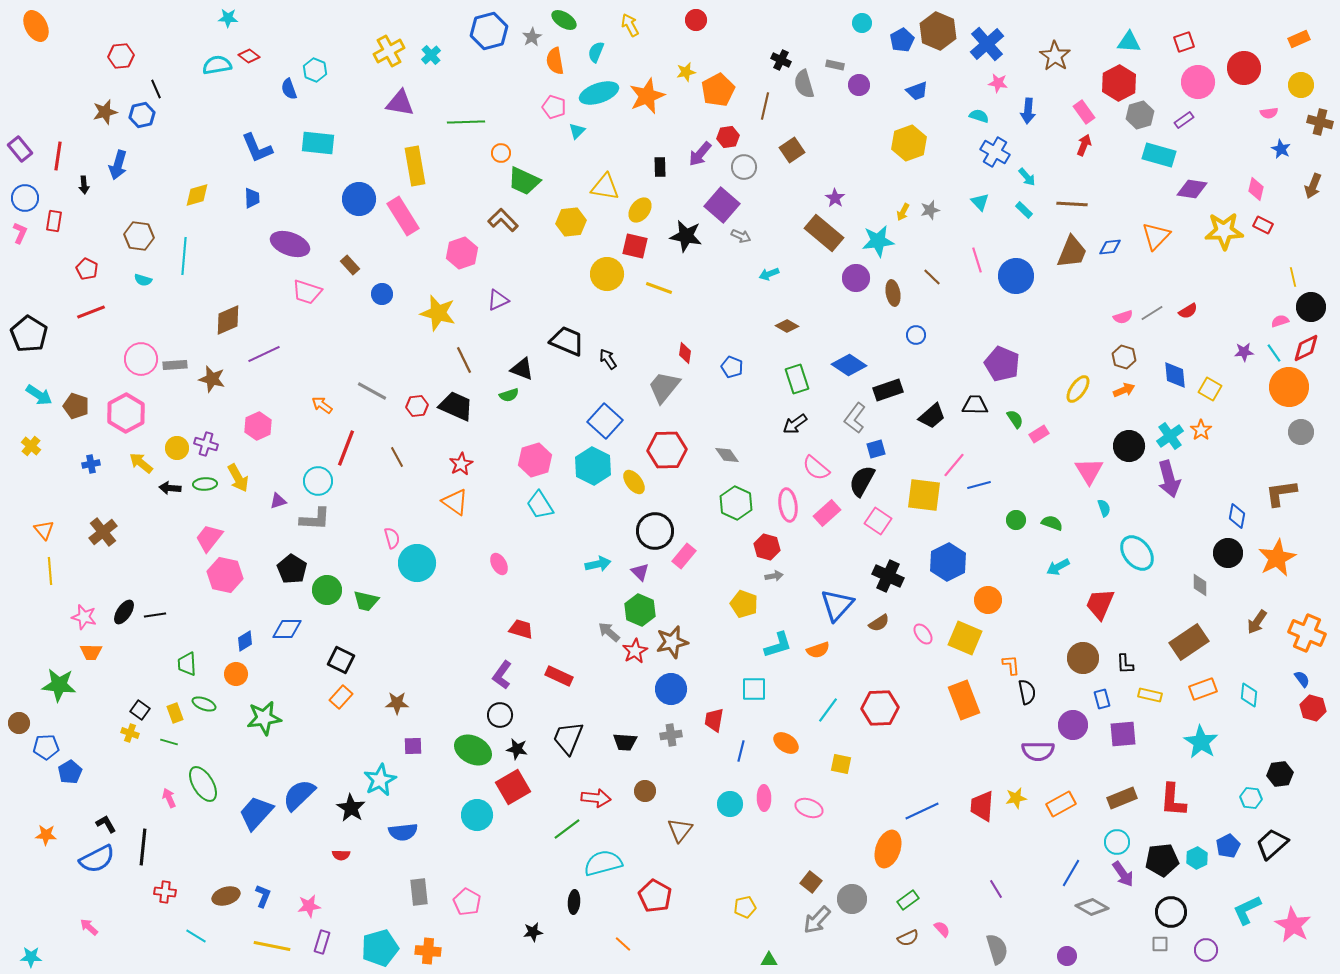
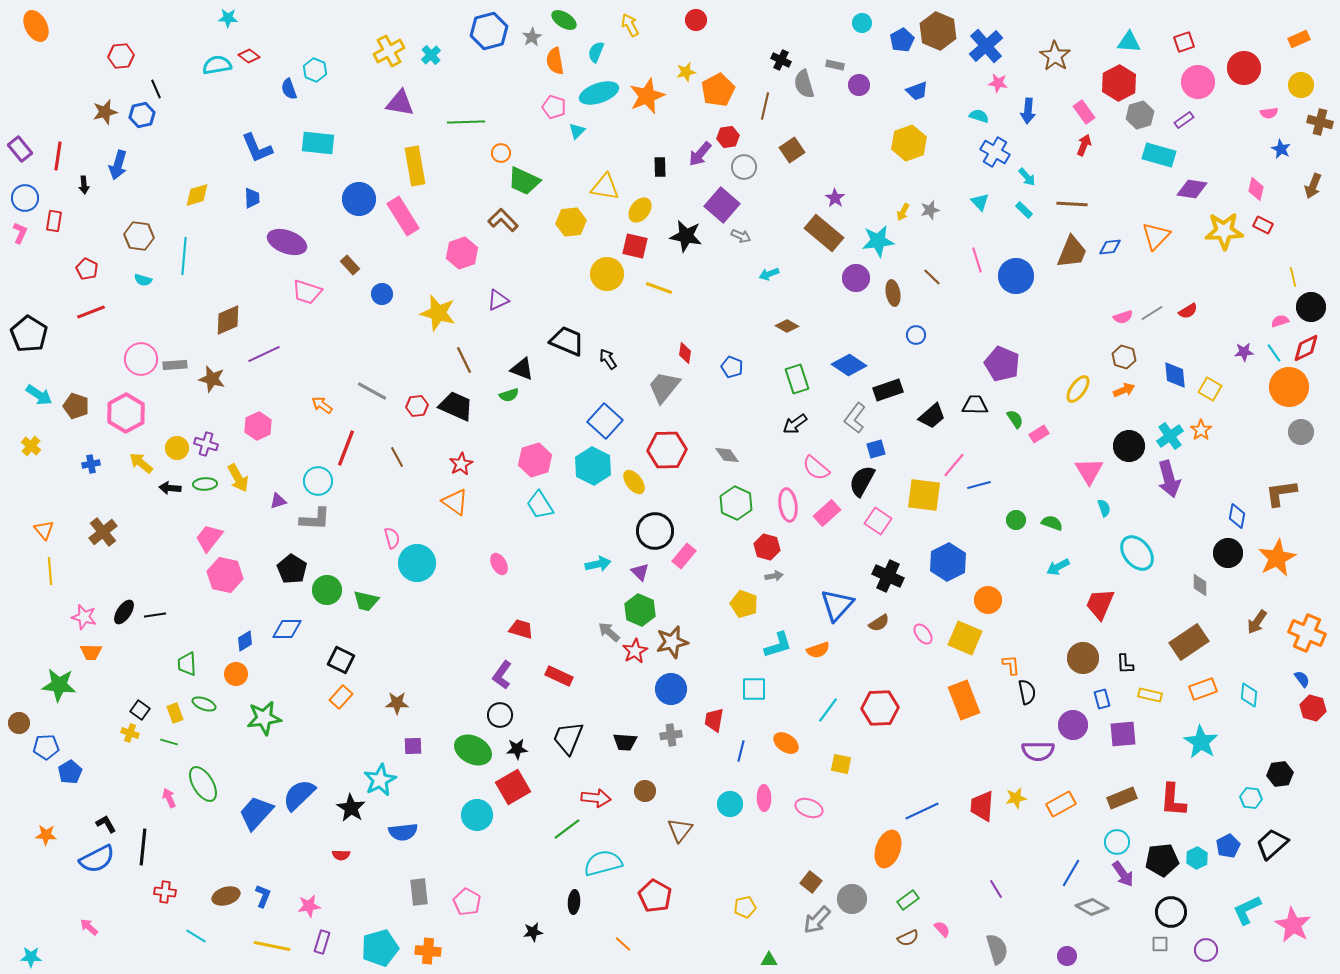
blue cross at (987, 44): moved 1 px left, 2 px down
purple ellipse at (290, 244): moved 3 px left, 2 px up
black star at (517, 749): rotated 15 degrees counterclockwise
